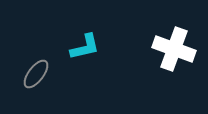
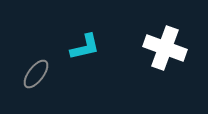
white cross: moved 9 px left, 1 px up
